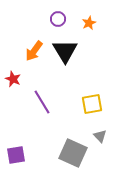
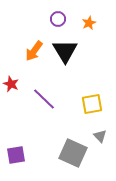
red star: moved 2 px left, 5 px down
purple line: moved 2 px right, 3 px up; rotated 15 degrees counterclockwise
